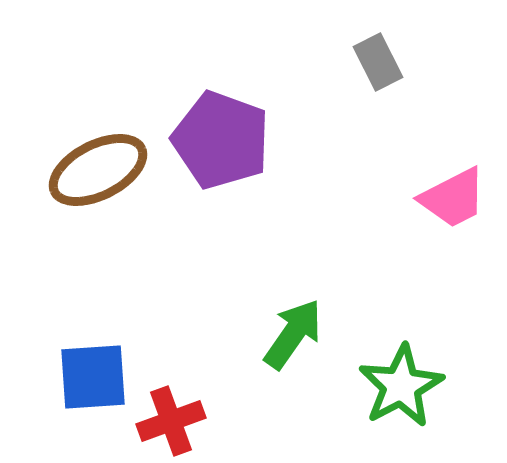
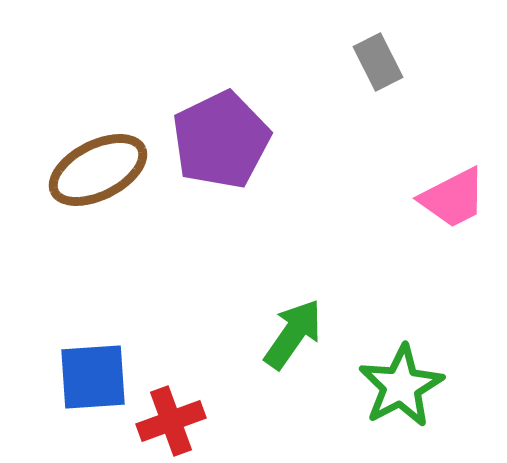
purple pentagon: rotated 26 degrees clockwise
